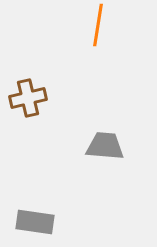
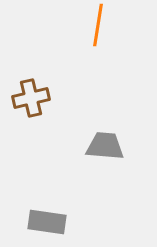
brown cross: moved 3 px right
gray rectangle: moved 12 px right
